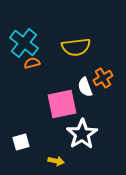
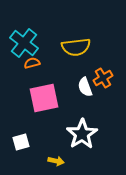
pink square: moved 18 px left, 6 px up
